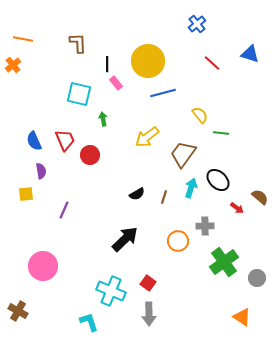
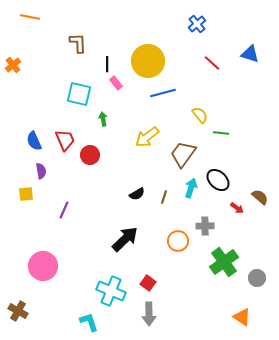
orange line: moved 7 px right, 22 px up
